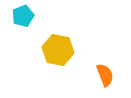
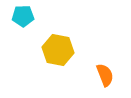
cyan pentagon: rotated 20 degrees clockwise
